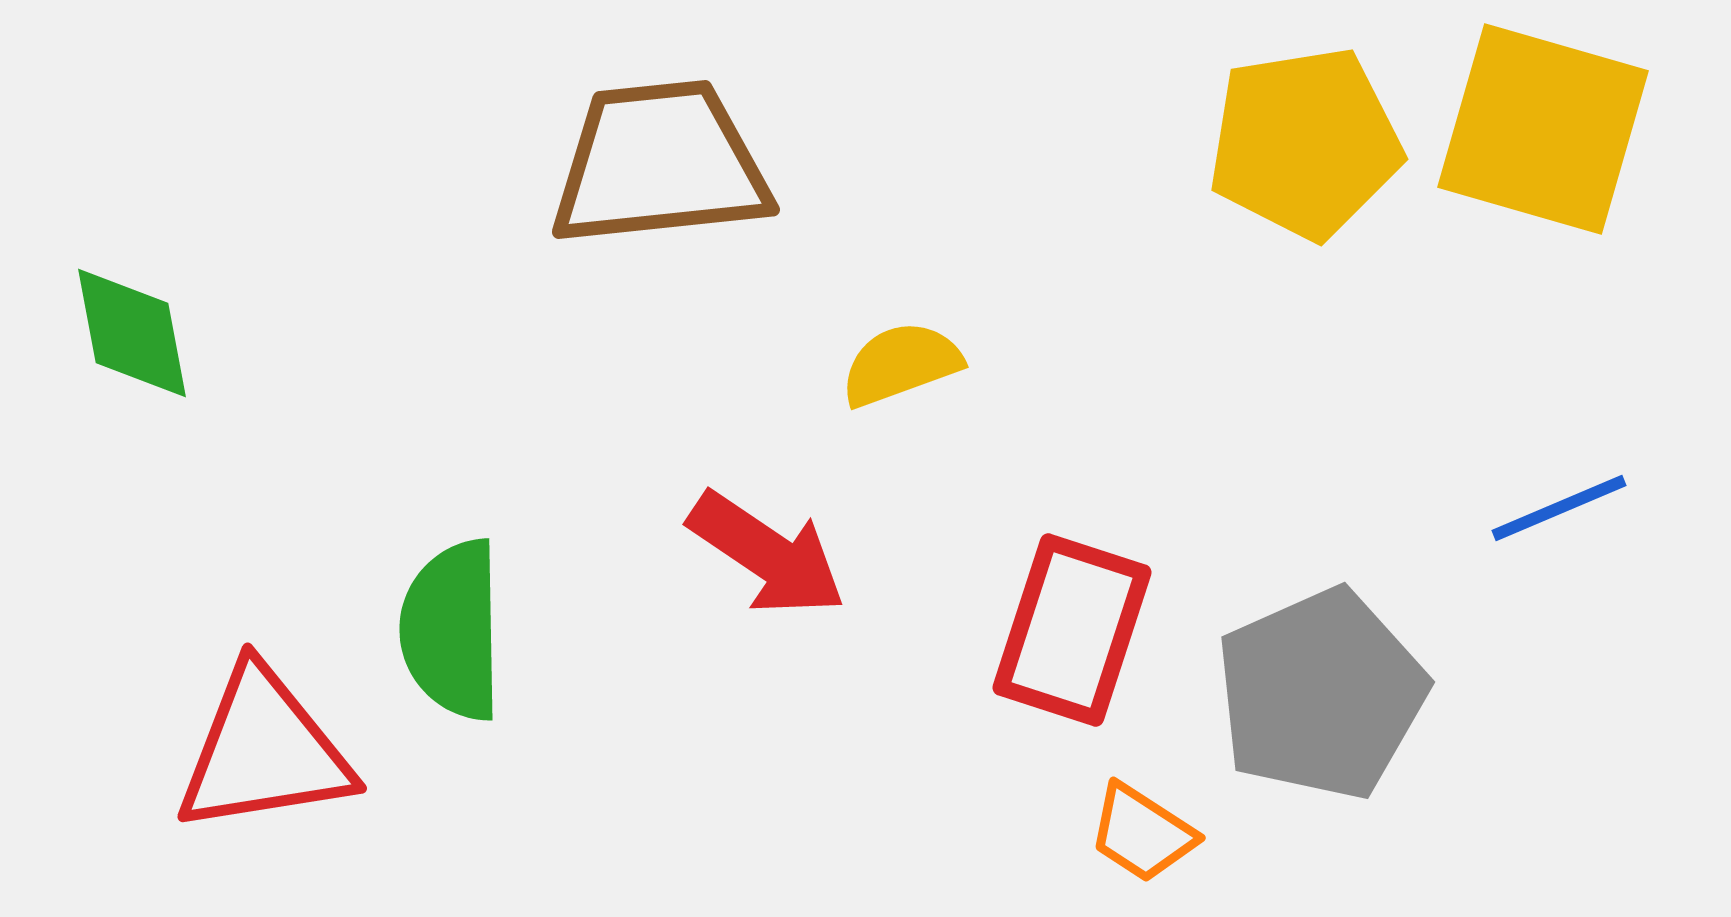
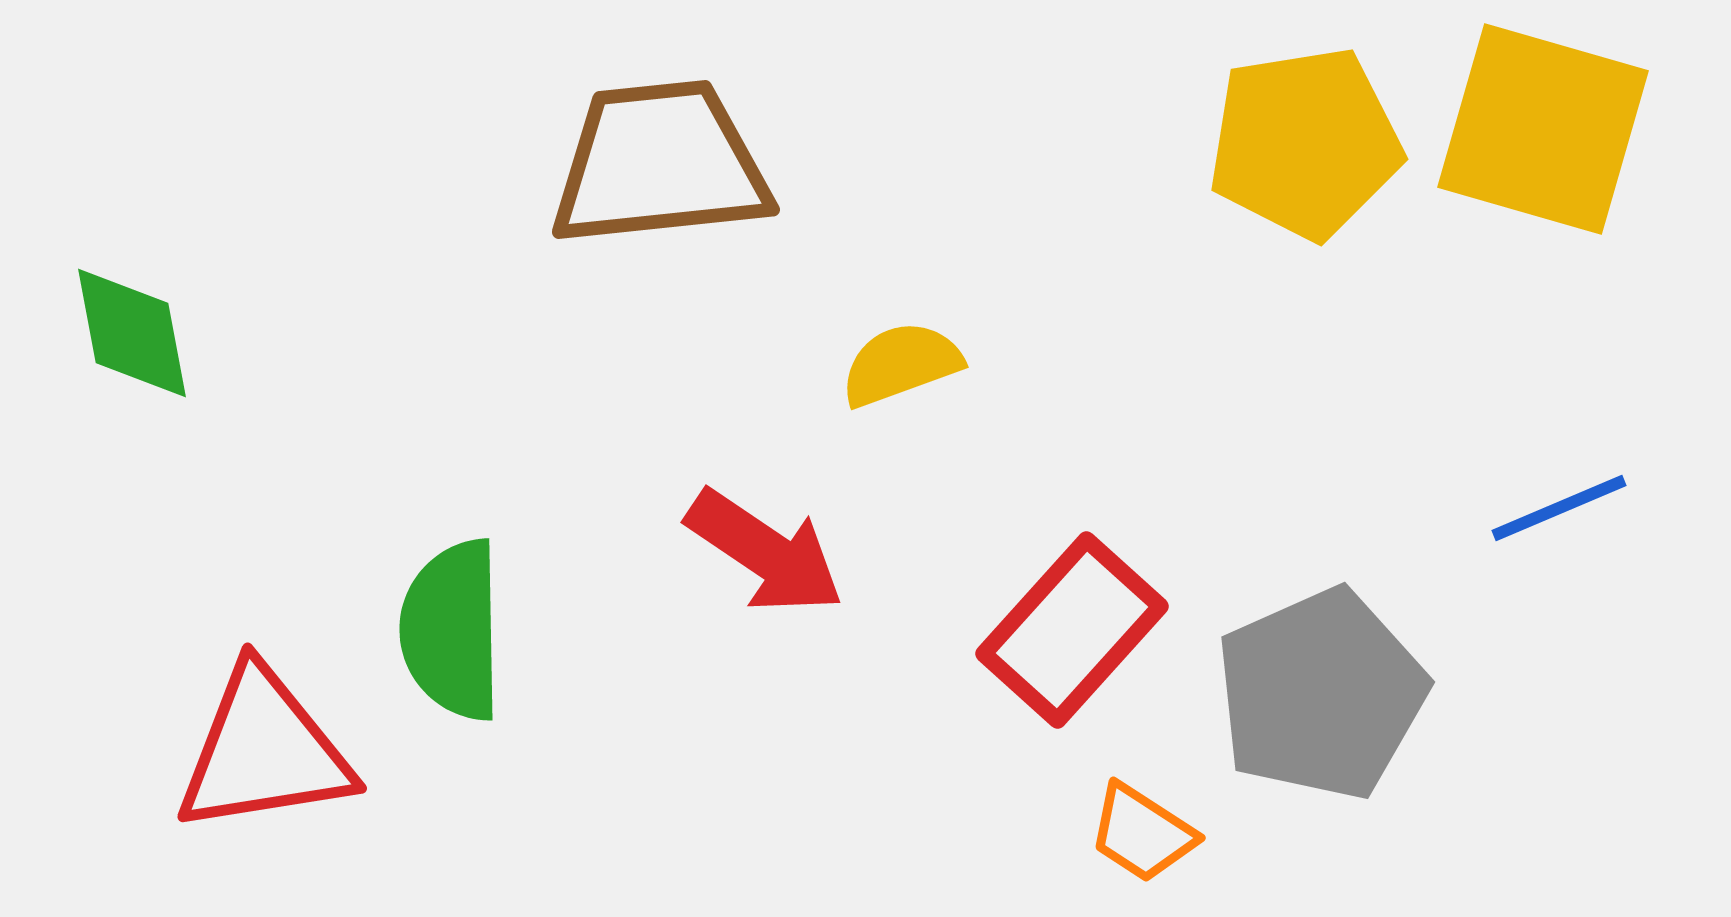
red arrow: moved 2 px left, 2 px up
red rectangle: rotated 24 degrees clockwise
